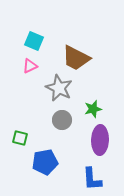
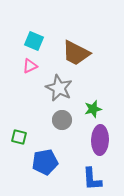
brown trapezoid: moved 5 px up
green square: moved 1 px left, 1 px up
